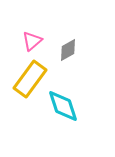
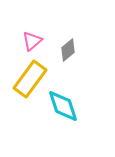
gray diamond: rotated 10 degrees counterclockwise
